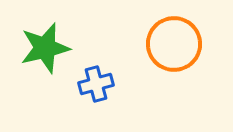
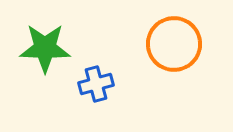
green star: rotated 15 degrees clockwise
